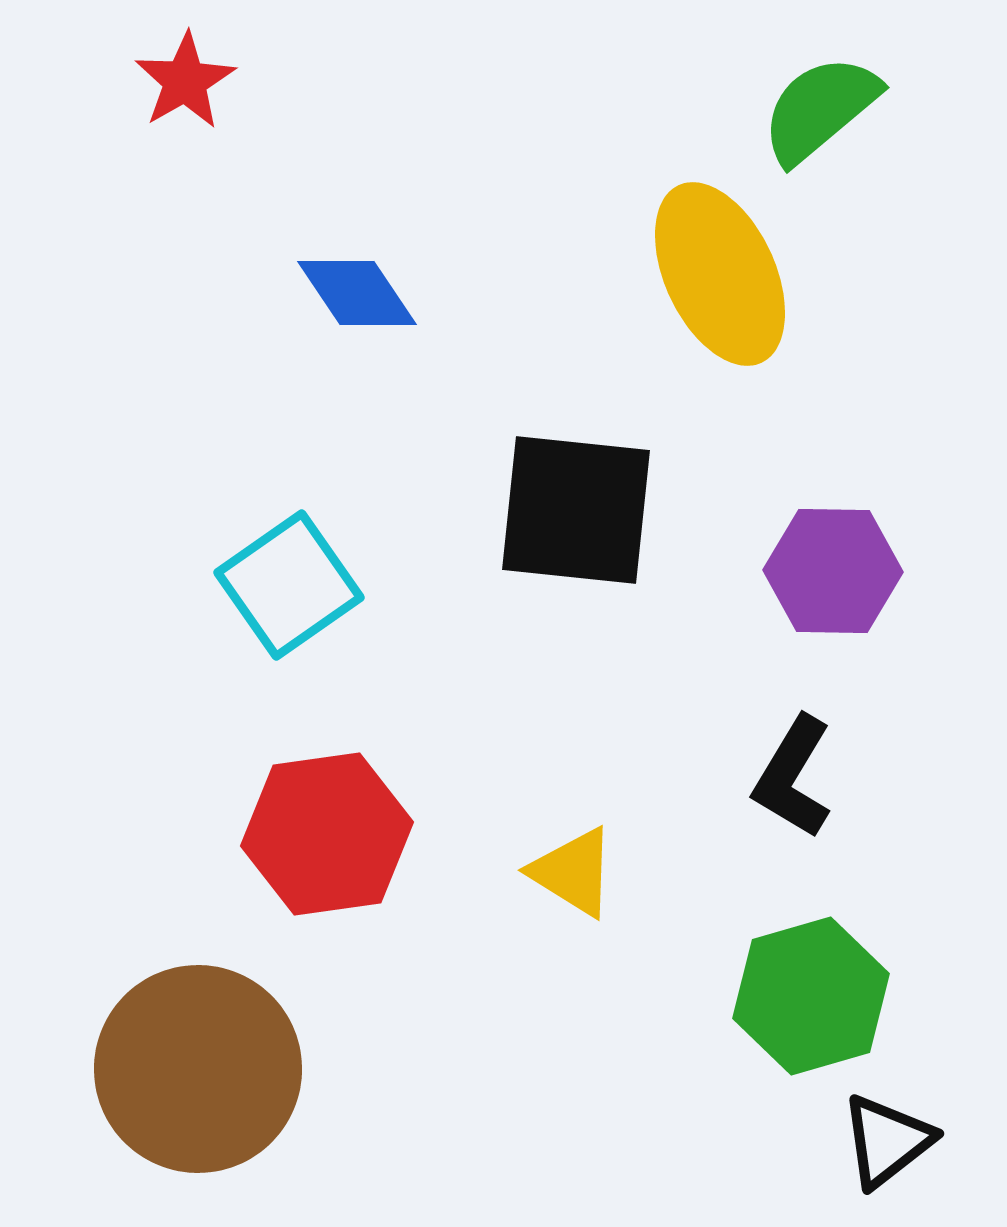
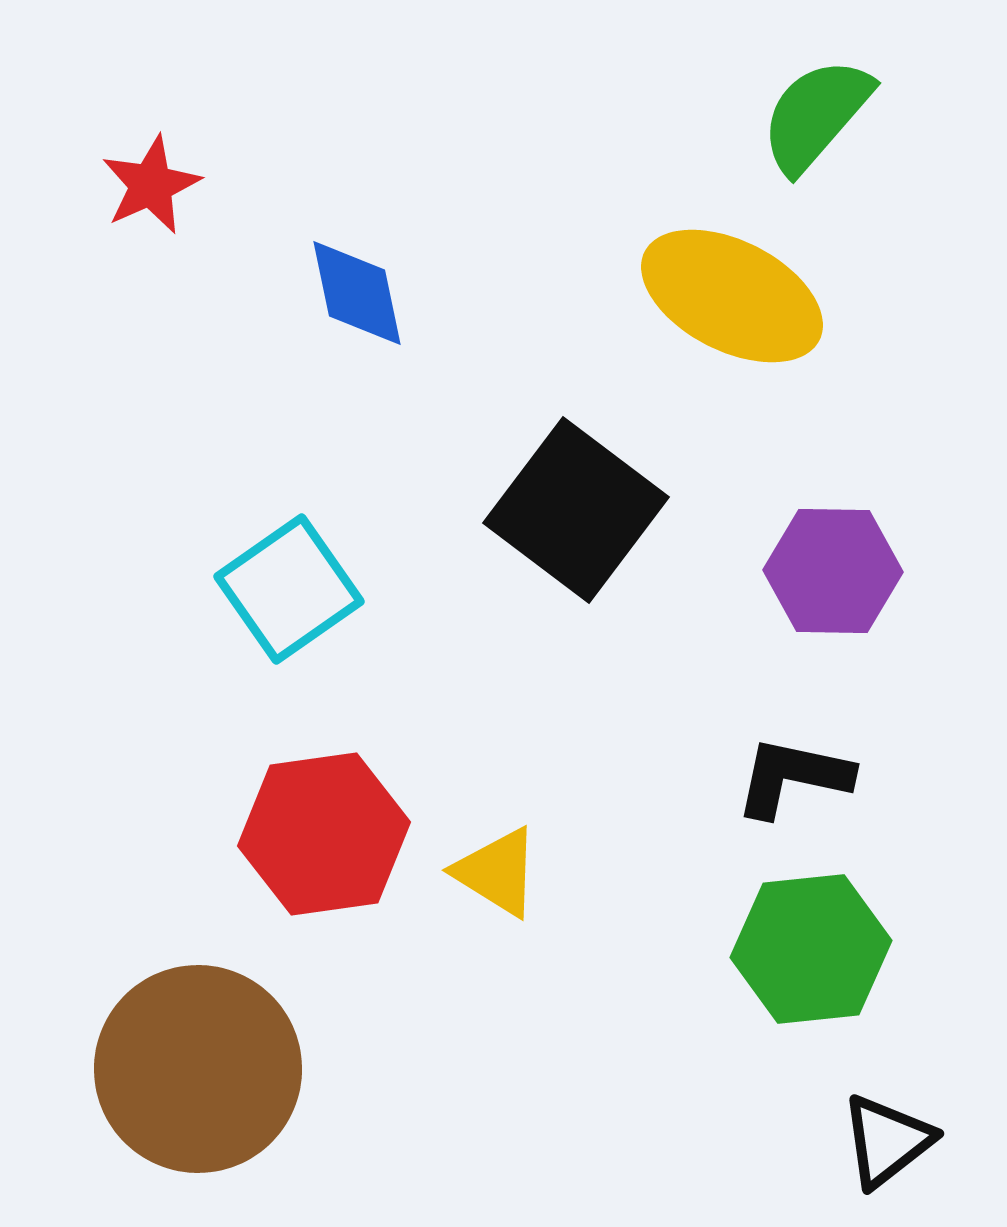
red star: moved 34 px left, 104 px down; rotated 6 degrees clockwise
green semicircle: moved 4 px left, 6 px down; rotated 9 degrees counterclockwise
yellow ellipse: moved 12 px right, 22 px down; rotated 38 degrees counterclockwise
blue diamond: rotated 22 degrees clockwise
black square: rotated 31 degrees clockwise
cyan square: moved 4 px down
black L-shape: rotated 71 degrees clockwise
red hexagon: moved 3 px left
yellow triangle: moved 76 px left
green hexagon: moved 47 px up; rotated 10 degrees clockwise
